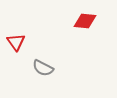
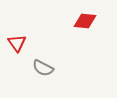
red triangle: moved 1 px right, 1 px down
